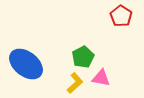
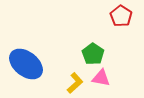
green pentagon: moved 10 px right, 3 px up; rotated 10 degrees counterclockwise
